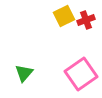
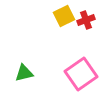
green triangle: rotated 36 degrees clockwise
